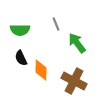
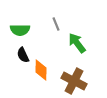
black semicircle: moved 2 px right, 3 px up
